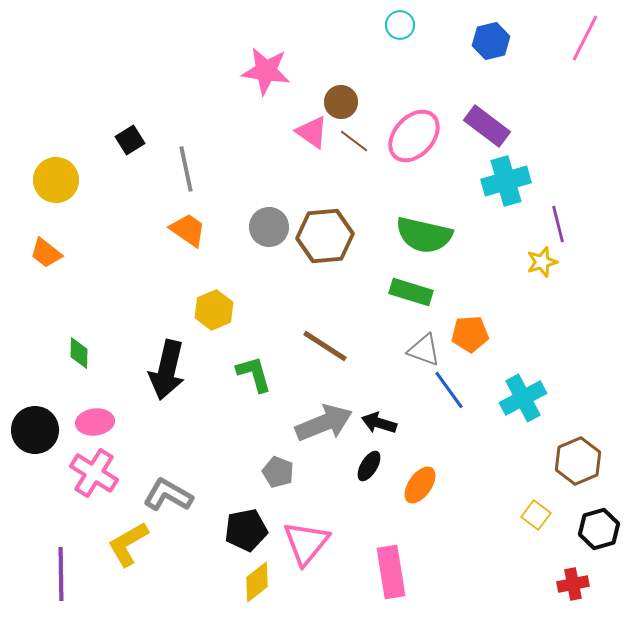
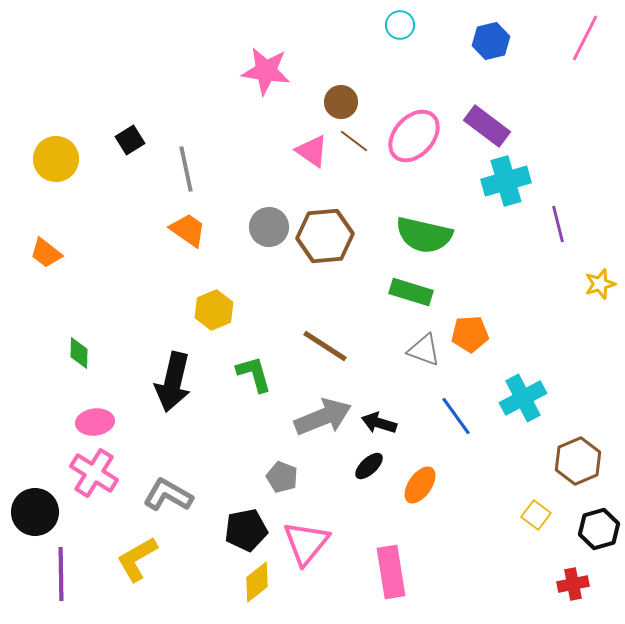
pink triangle at (312, 132): moved 19 px down
yellow circle at (56, 180): moved 21 px up
yellow star at (542, 262): moved 58 px right, 22 px down
black arrow at (167, 370): moved 6 px right, 12 px down
blue line at (449, 390): moved 7 px right, 26 px down
gray arrow at (324, 423): moved 1 px left, 6 px up
black circle at (35, 430): moved 82 px down
black ellipse at (369, 466): rotated 16 degrees clockwise
gray pentagon at (278, 472): moved 4 px right, 5 px down
yellow L-shape at (128, 544): moved 9 px right, 15 px down
